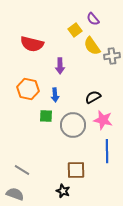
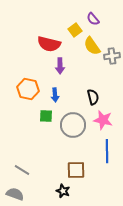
red semicircle: moved 17 px right
black semicircle: rotated 105 degrees clockwise
